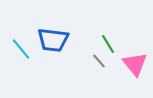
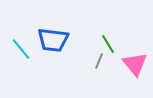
gray line: rotated 63 degrees clockwise
